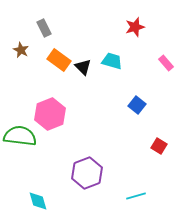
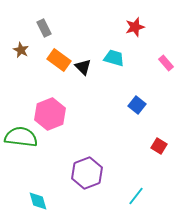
cyan trapezoid: moved 2 px right, 3 px up
green semicircle: moved 1 px right, 1 px down
cyan line: rotated 36 degrees counterclockwise
